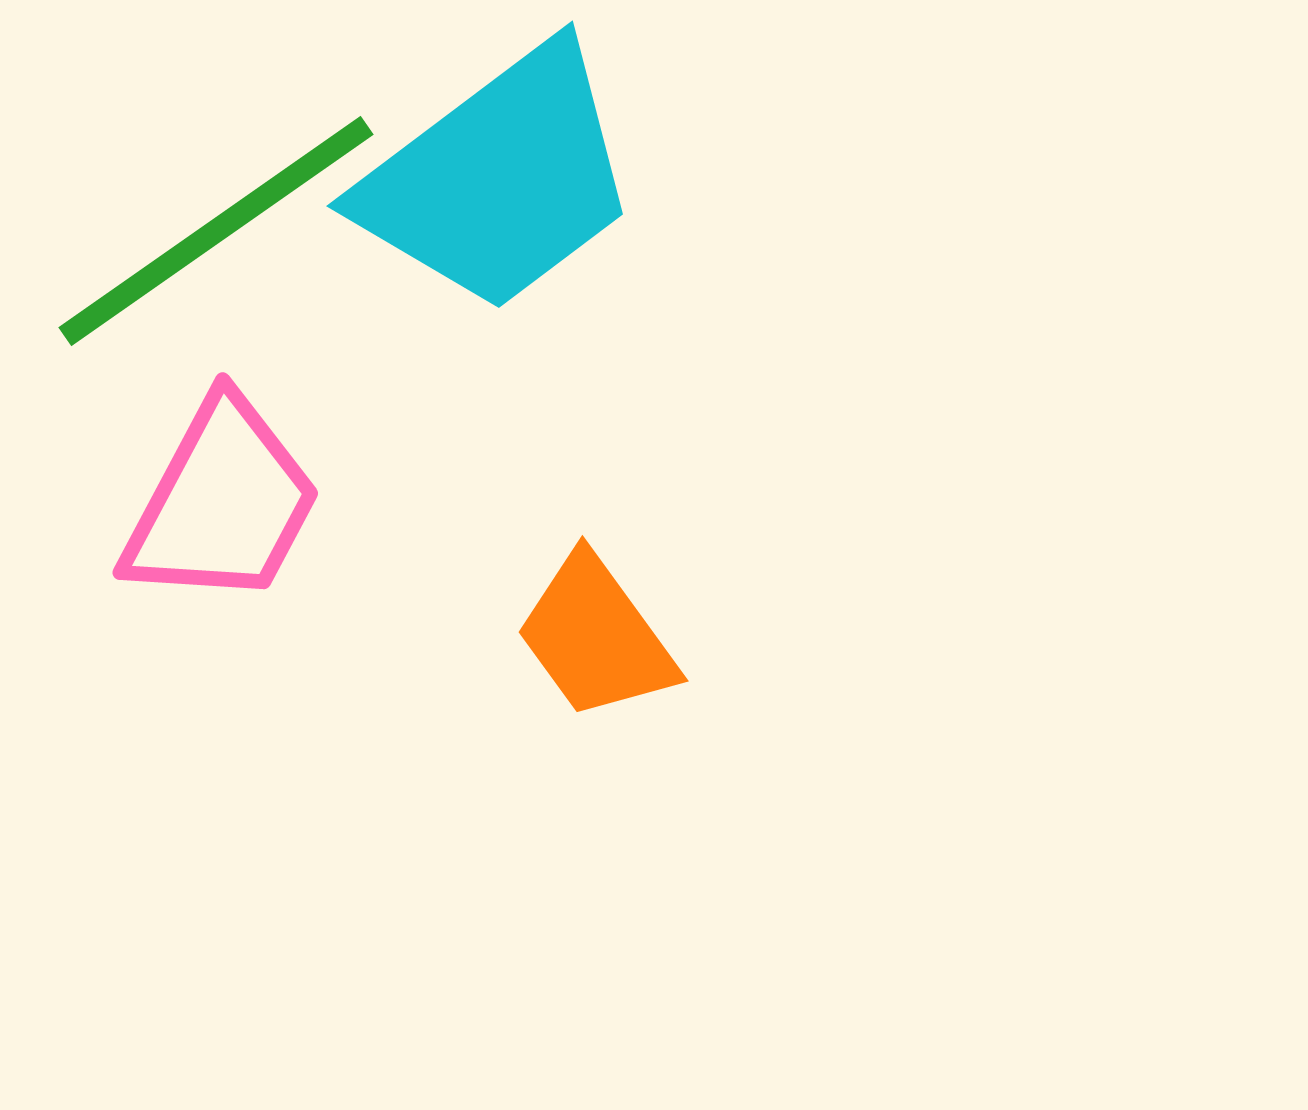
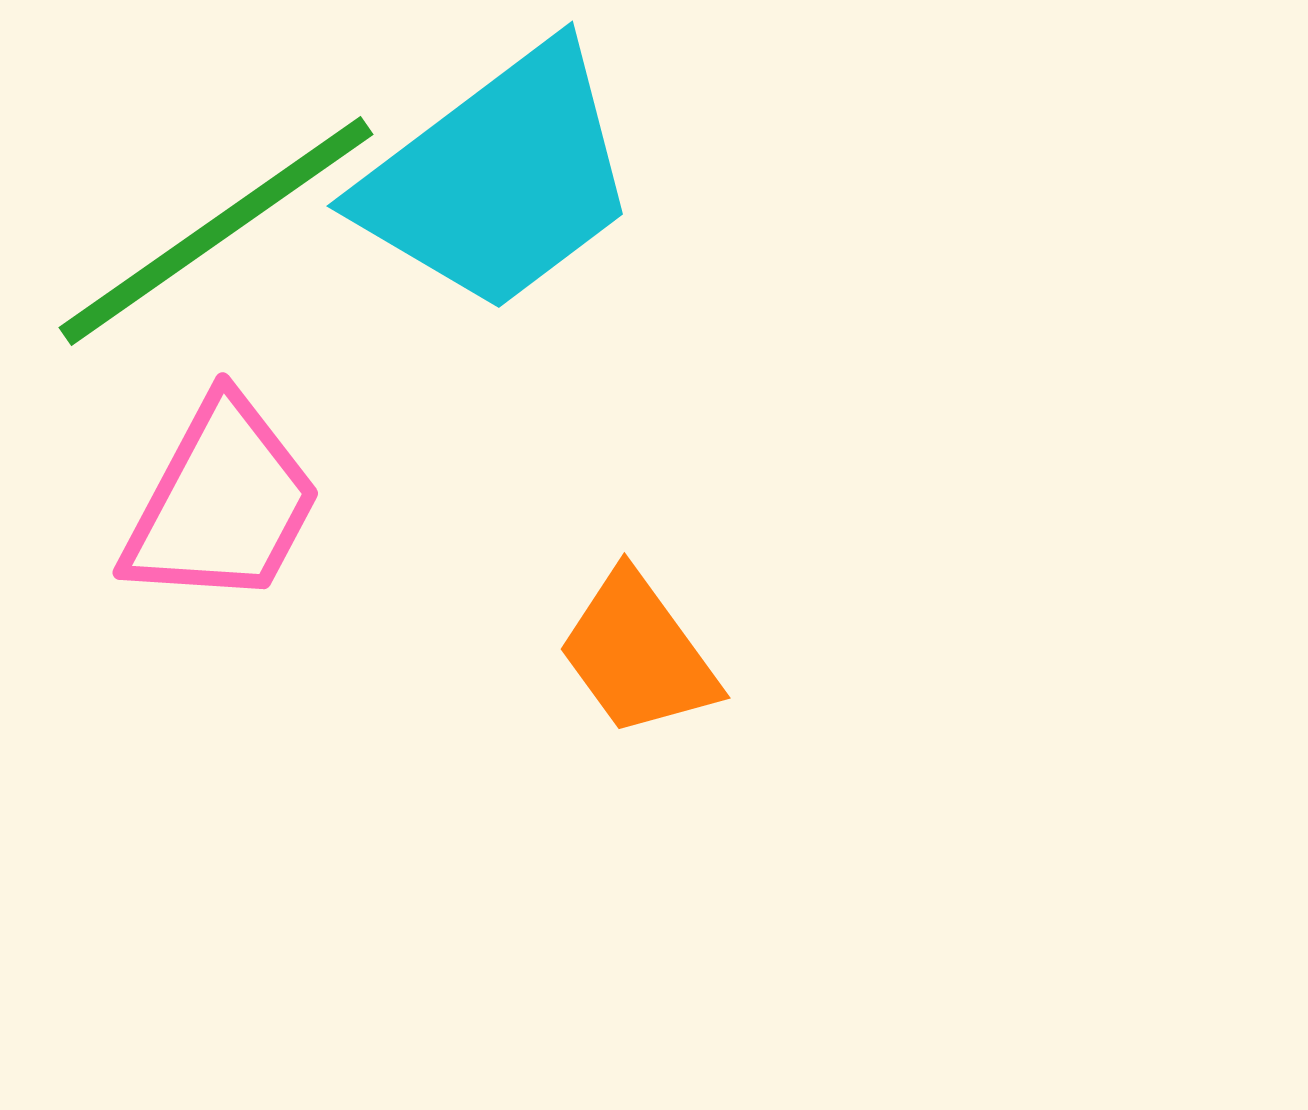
orange trapezoid: moved 42 px right, 17 px down
